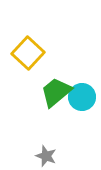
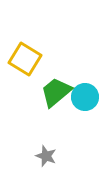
yellow square: moved 3 px left, 6 px down; rotated 12 degrees counterclockwise
cyan circle: moved 3 px right
